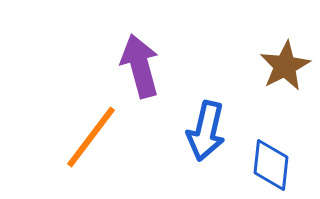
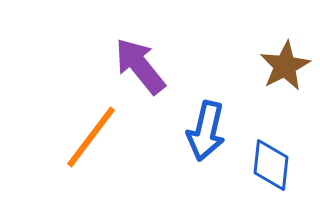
purple arrow: rotated 24 degrees counterclockwise
